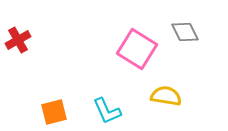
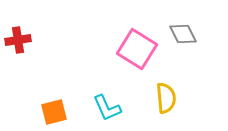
gray diamond: moved 2 px left, 2 px down
red cross: rotated 20 degrees clockwise
yellow semicircle: moved 2 px down; rotated 76 degrees clockwise
cyan L-shape: moved 3 px up
